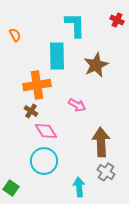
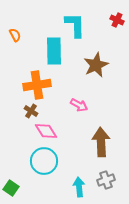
cyan rectangle: moved 3 px left, 5 px up
pink arrow: moved 2 px right
gray cross: moved 8 px down; rotated 36 degrees clockwise
